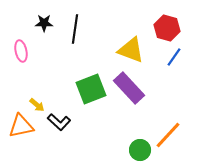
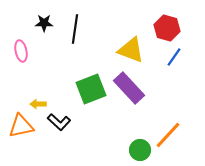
yellow arrow: moved 1 px right, 1 px up; rotated 140 degrees clockwise
